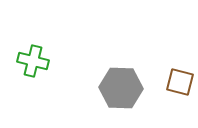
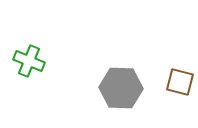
green cross: moved 4 px left; rotated 8 degrees clockwise
